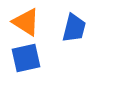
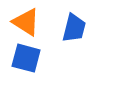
blue square: rotated 28 degrees clockwise
